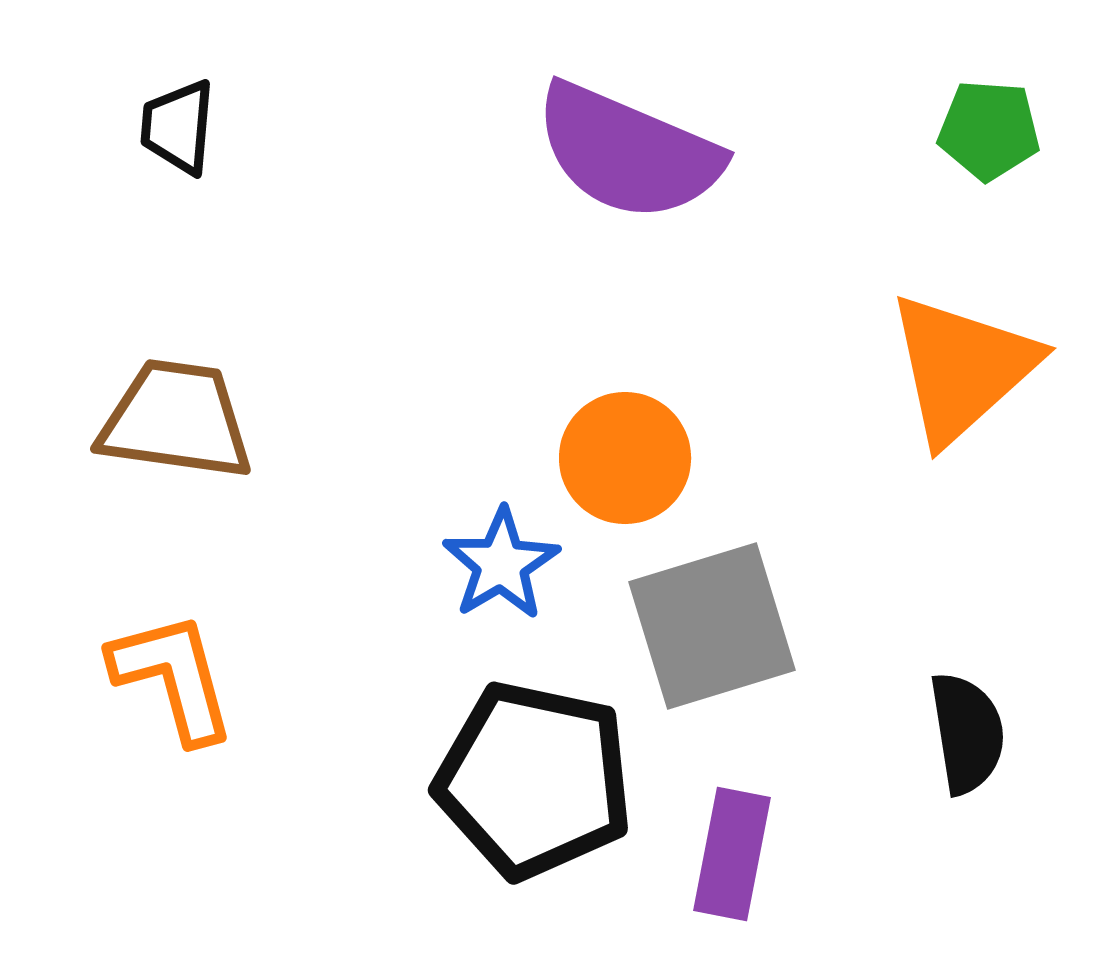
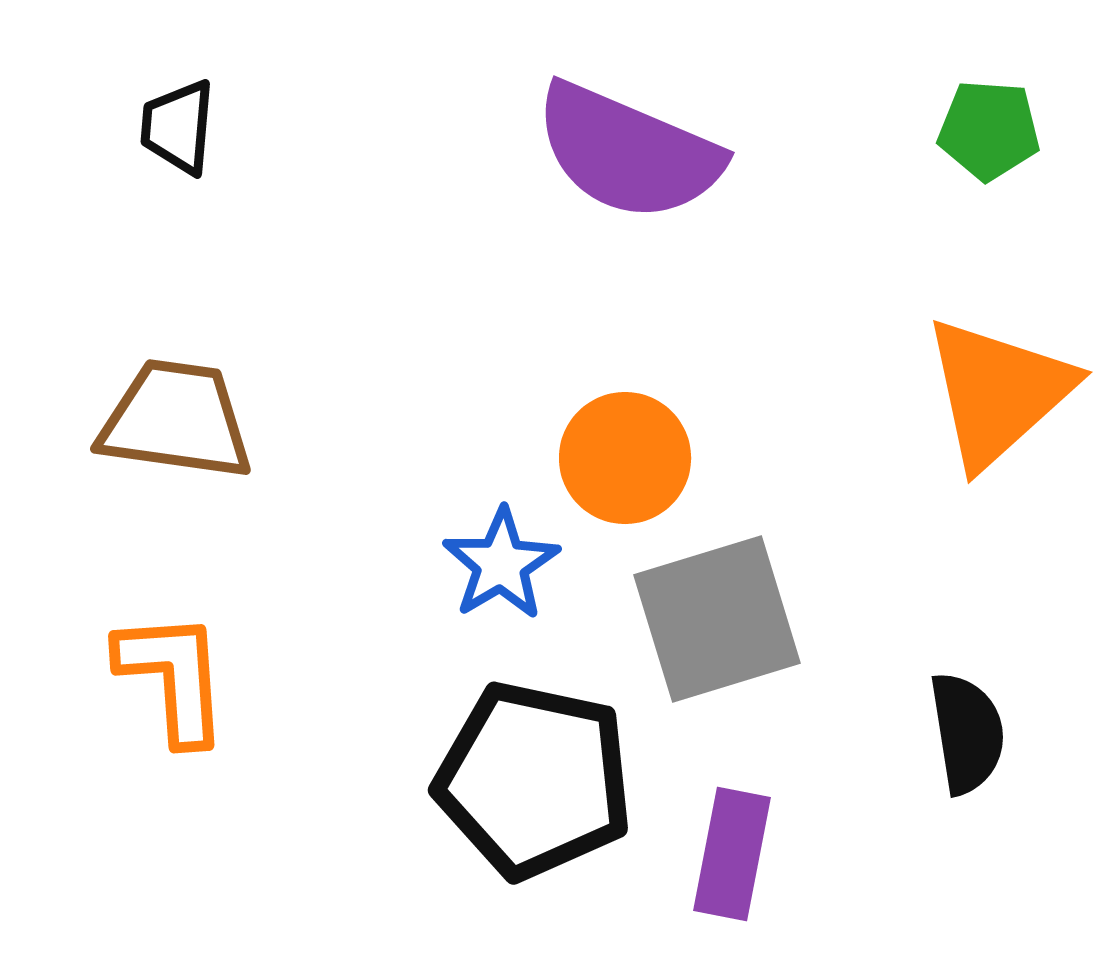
orange triangle: moved 36 px right, 24 px down
gray square: moved 5 px right, 7 px up
orange L-shape: rotated 11 degrees clockwise
